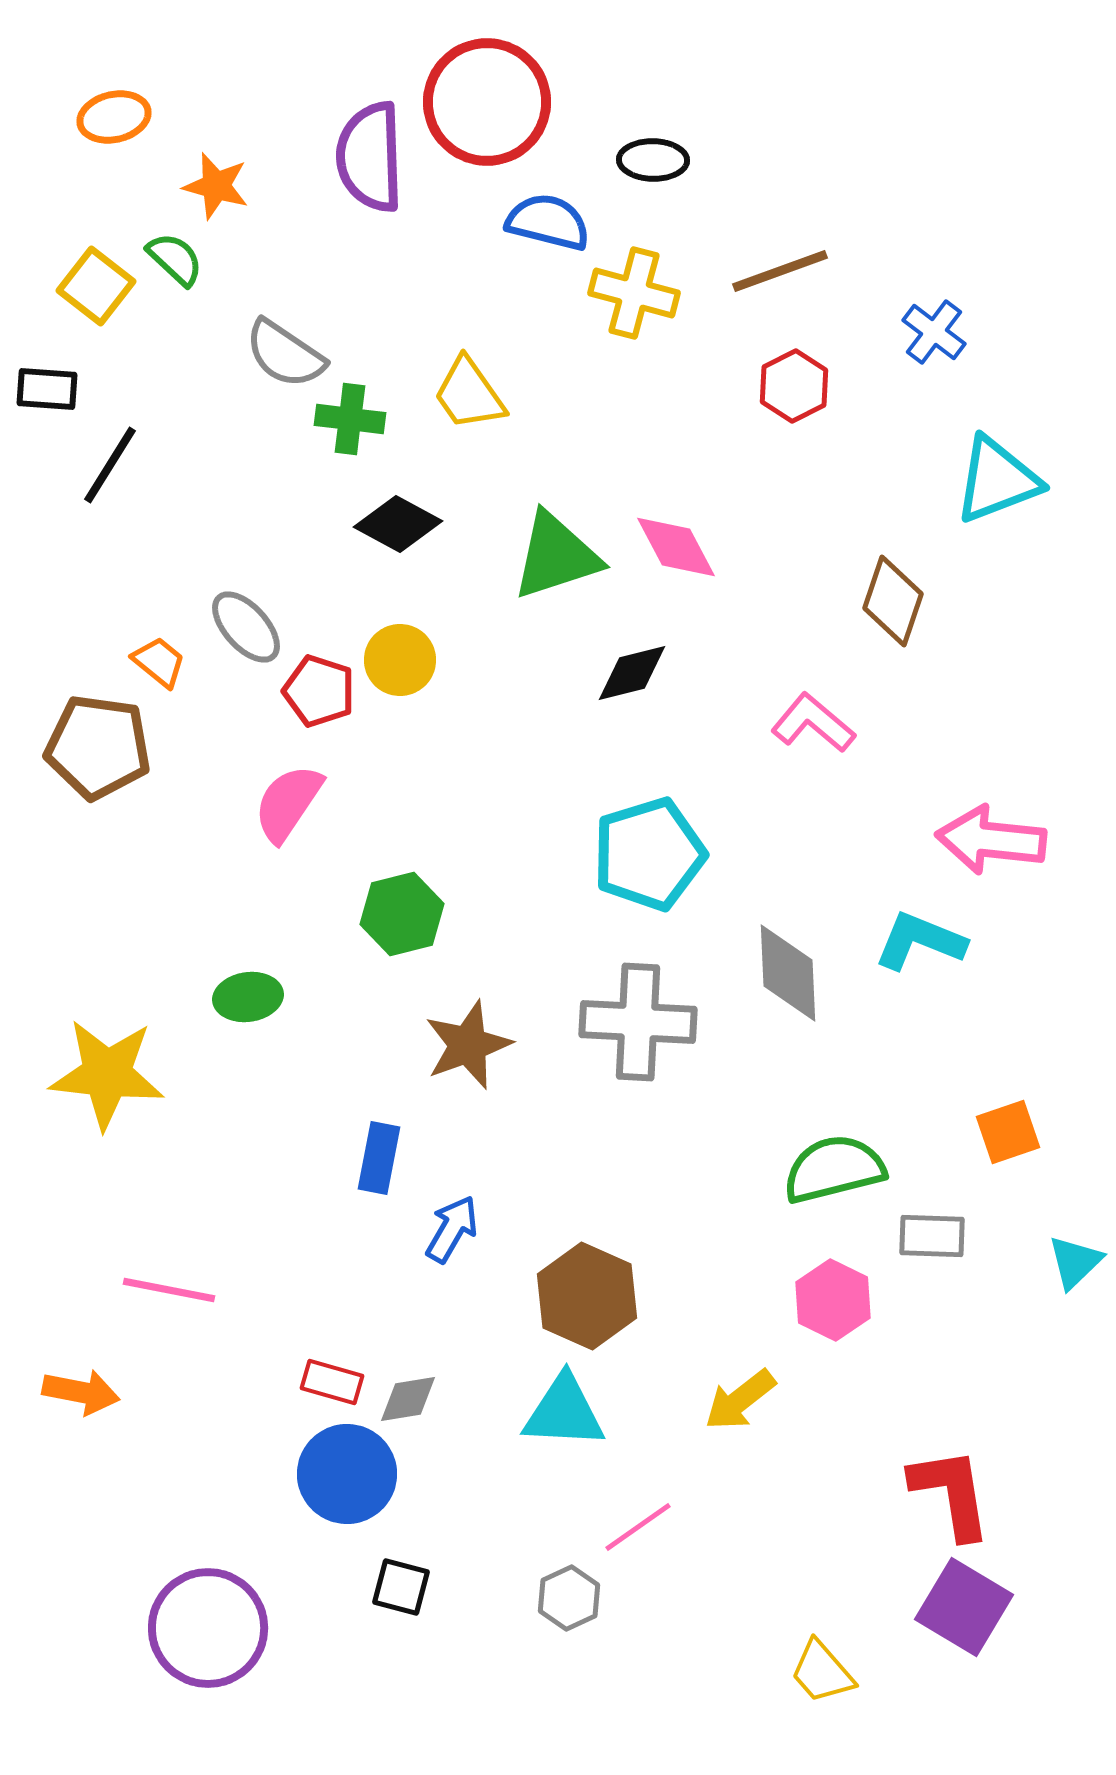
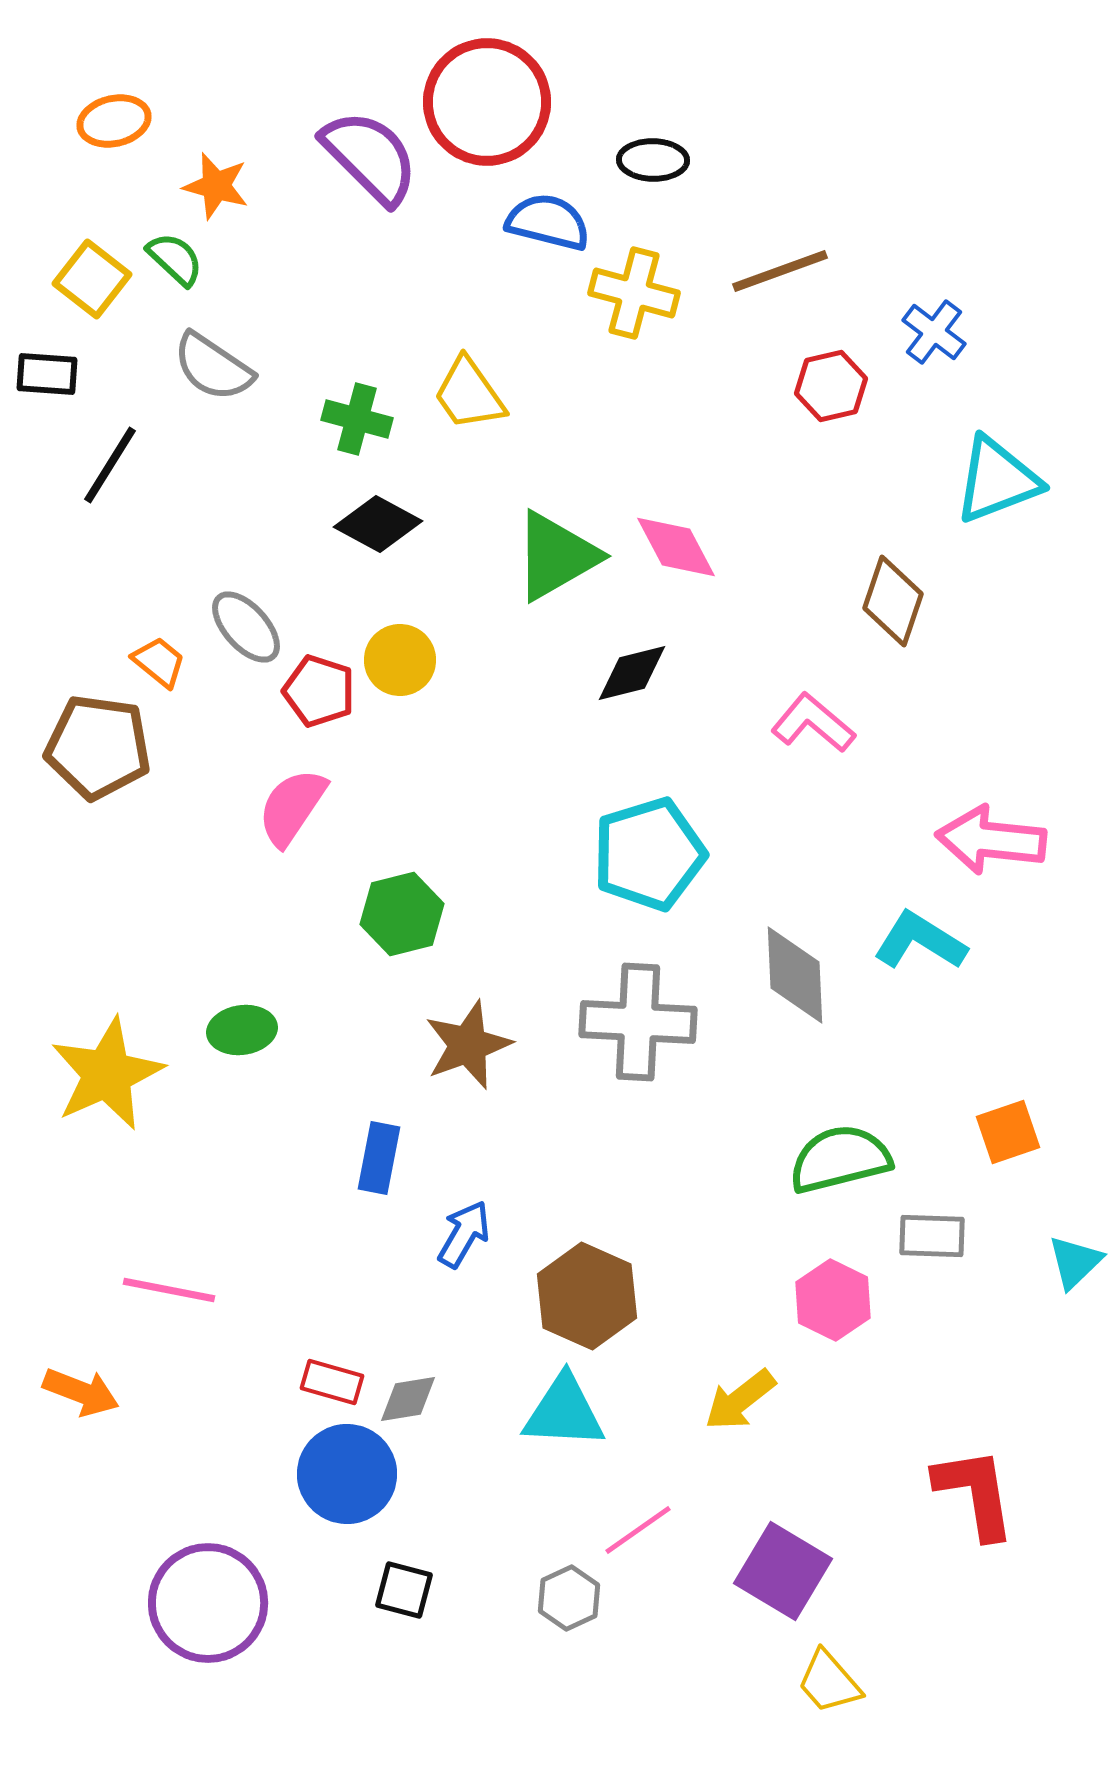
orange ellipse at (114, 117): moved 4 px down
purple semicircle at (370, 157): rotated 137 degrees clockwise
yellow square at (96, 286): moved 4 px left, 7 px up
gray semicircle at (285, 354): moved 72 px left, 13 px down
red hexagon at (794, 386): moved 37 px right; rotated 14 degrees clockwise
black rectangle at (47, 389): moved 15 px up
green cross at (350, 419): moved 7 px right; rotated 8 degrees clockwise
black diamond at (398, 524): moved 20 px left
green triangle at (556, 556): rotated 12 degrees counterclockwise
pink semicircle at (288, 803): moved 4 px right, 4 px down
cyan L-shape at (920, 941): rotated 10 degrees clockwise
gray diamond at (788, 973): moved 7 px right, 2 px down
green ellipse at (248, 997): moved 6 px left, 33 px down
yellow star at (107, 1074): rotated 30 degrees counterclockwise
green semicircle at (834, 1169): moved 6 px right, 10 px up
blue arrow at (452, 1229): moved 12 px right, 5 px down
orange arrow at (81, 1392): rotated 10 degrees clockwise
red L-shape at (951, 1493): moved 24 px right
pink line at (638, 1527): moved 3 px down
black square at (401, 1587): moved 3 px right, 3 px down
purple square at (964, 1607): moved 181 px left, 36 px up
purple circle at (208, 1628): moved 25 px up
yellow trapezoid at (822, 1672): moved 7 px right, 10 px down
